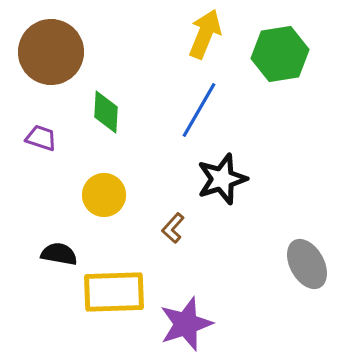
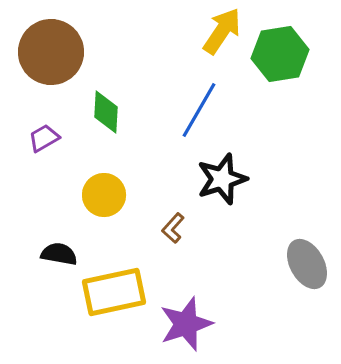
yellow arrow: moved 17 px right, 3 px up; rotated 12 degrees clockwise
purple trapezoid: moved 3 px right; rotated 48 degrees counterclockwise
yellow rectangle: rotated 10 degrees counterclockwise
